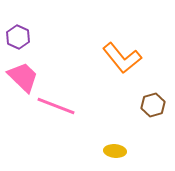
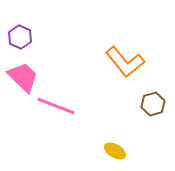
purple hexagon: moved 2 px right
orange L-shape: moved 3 px right, 4 px down
brown hexagon: moved 1 px up
yellow ellipse: rotated 25 degrees clockwise
